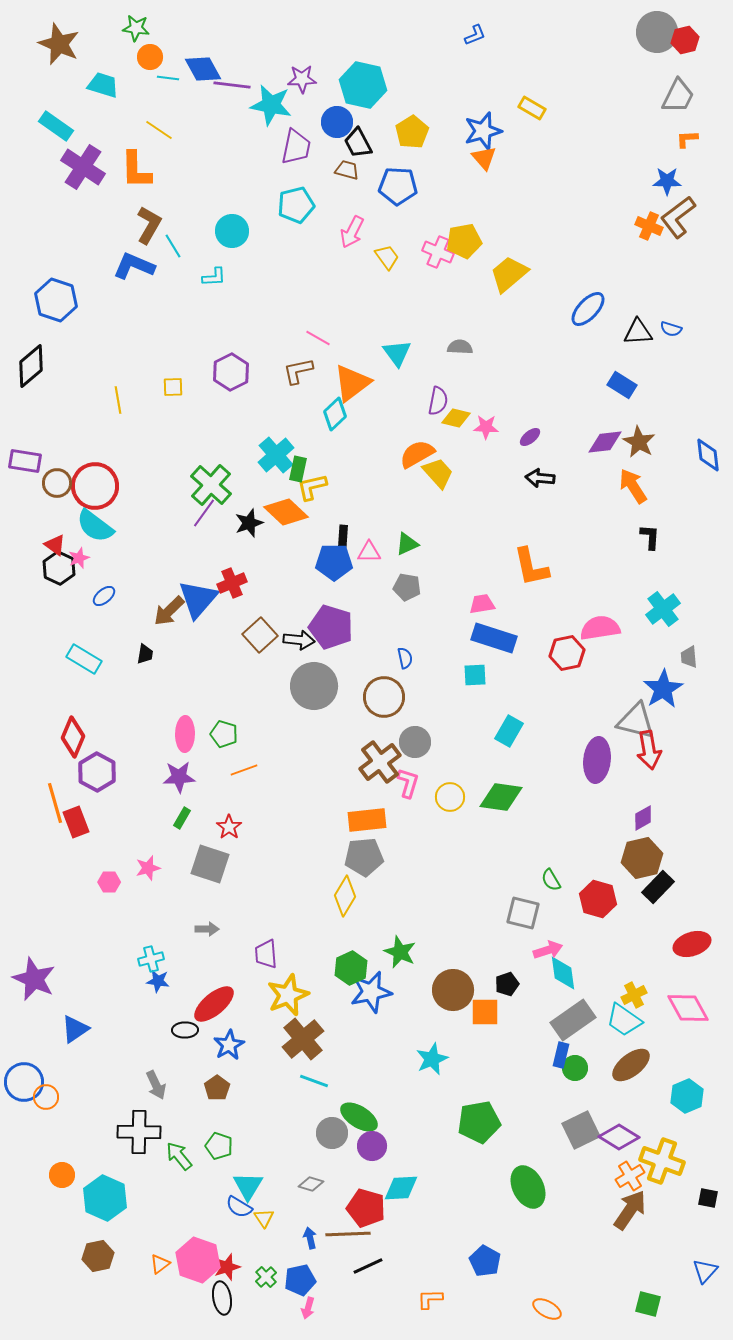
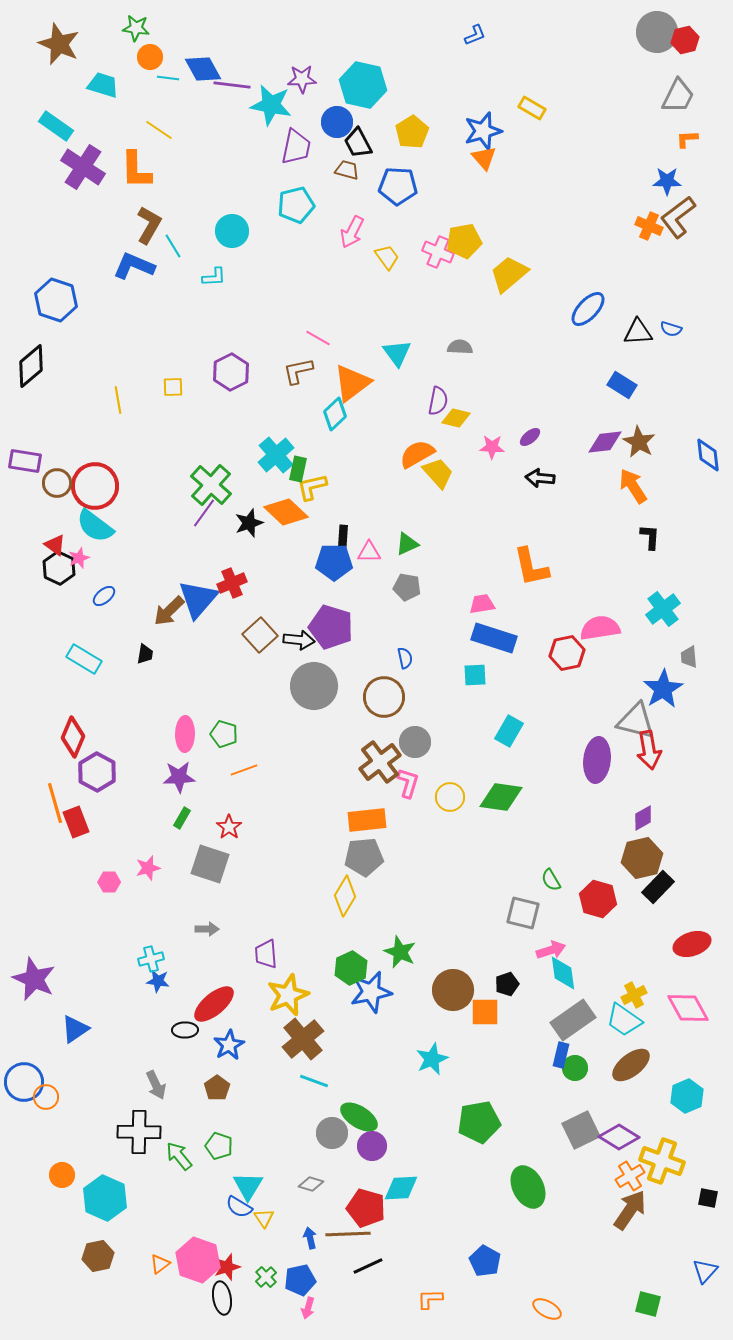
pink star at (486, 427): moved 6 px right, 20 px down
pink arrow at (548, 950): moved 3 px right
